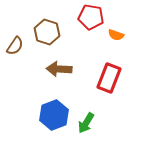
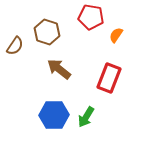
orange semicircle: rotated 105 degrees clockwise
brown arrow: rotated 35 degrees clockwise
blue hexagon: rotated 20 degrees clockwise
green arrow: moved 6 px up
